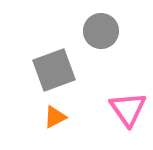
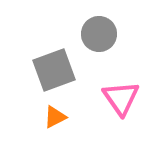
gray circle: moved 2 px left, 3 px down
pink triangle: moved 7 px left, 11 px up
